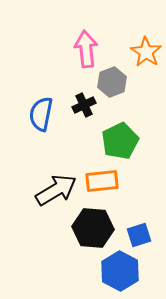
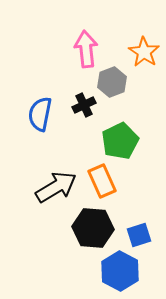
orange star: moved 2 px left
blue semicircle: moved 1 px left
orange rectangle: rotated 72 degrees clockwise
black arrow: moved 3 px up
